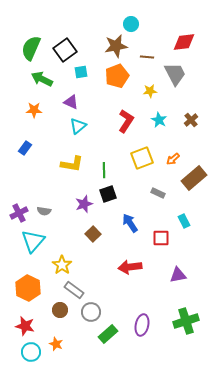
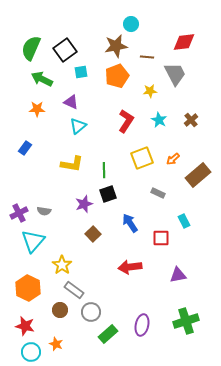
orange star at (34, 110): moved 3 px right, 1 px up
brown rectangle at (194, 178): moved 4 px right, 3 px up
